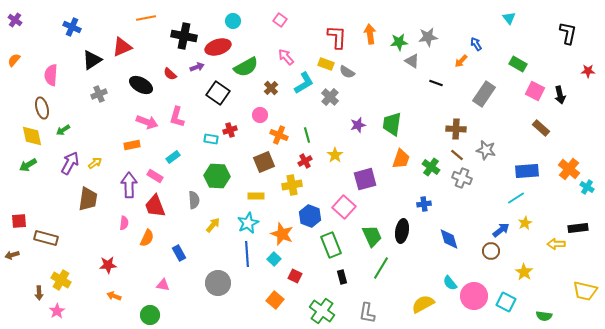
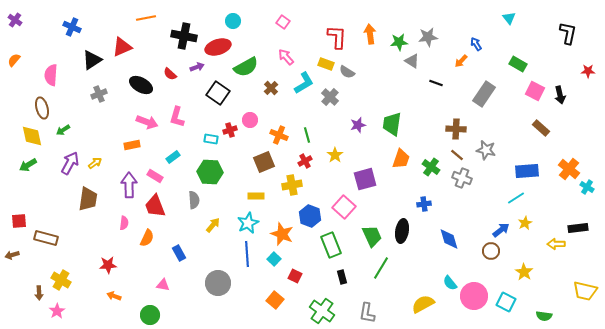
pink square at (280, 20): moved 3 px right, 2 px down
pink circle at (260, 115): moved 10 px left, 5 px down
green hexagon at (217, 176): moved 7 px left, 4 px up
